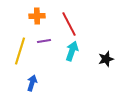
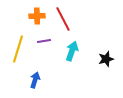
red line: moved 6 px left, 5 px up
yellow line: moved 2 px left, 2 px up
blue arrow: moved 3 px right, 3 px up
